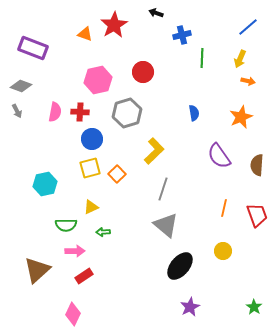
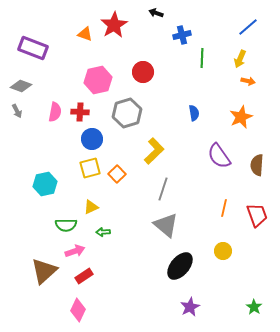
pink arrow: rotated 18 degrees counterclockwise
brown triangle: moved 7 px right, 1 px down
pink diamond: moved 5 px right, 4 px up
